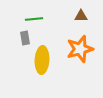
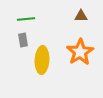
green line: moved 8 px left
gray rectangle: moved 2 px left, 2 px down
orange star: moved 3 px down; rotated 16 degrees counterclockwise
